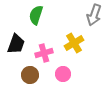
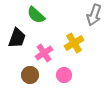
green semicircle: rotated 66 degrees counterclockwise
black trapezoid: moved 1 px right, 6 px up
pink cross: rotated 18 degrees counterclockwise
pink circle: moved 1 px right, 1 px down
